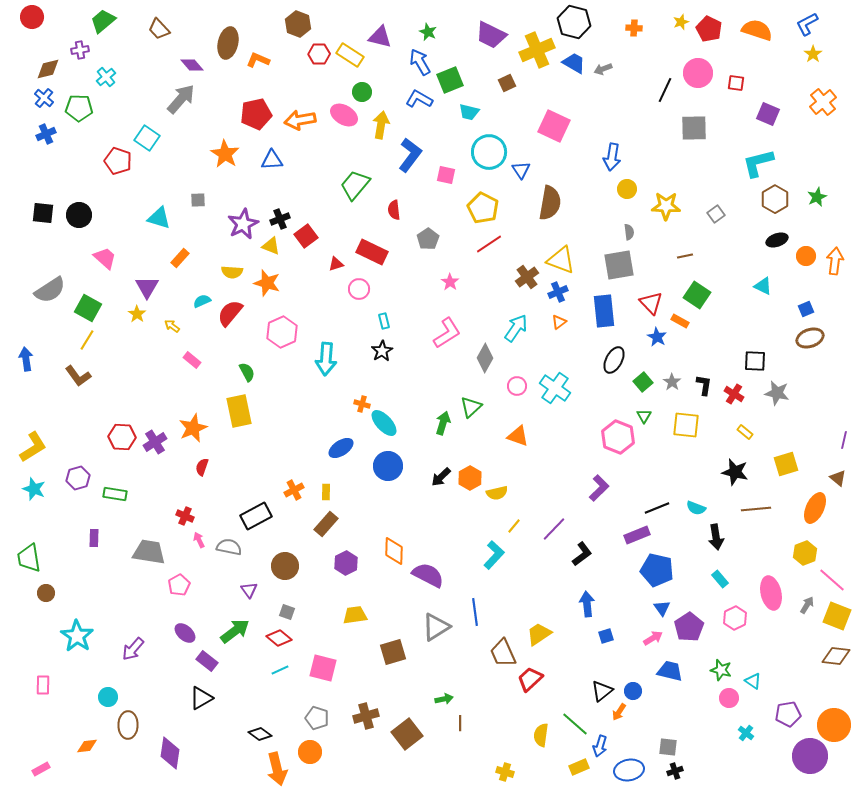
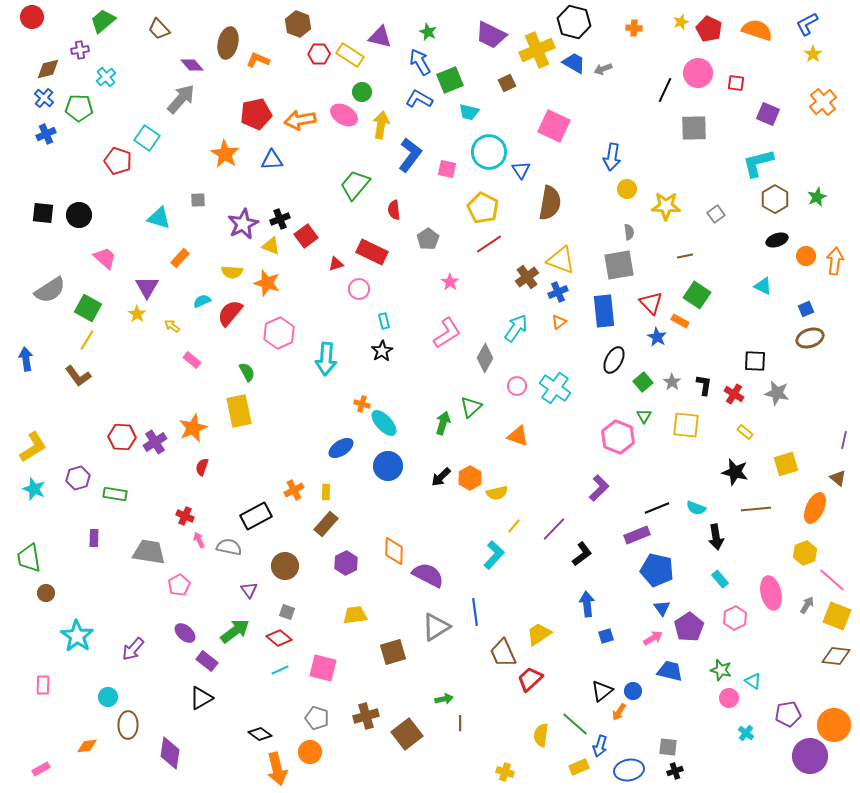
pink square at (446, 175): moved 1 px right, 6 px up
pink hexagon at (282, 332): moved 3 px left, 1 px down
